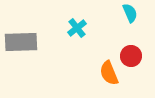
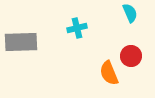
cyan cross: rotated 24 degrees clockwise
